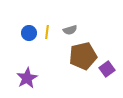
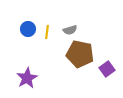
blue circle: moved 1 px left, 4 px up
brown pentagon: moved 3 px left, 2 px up; rotated 24 degrees clockwise
